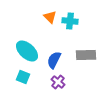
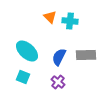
blue semicircle: moved 5 px right, 3 px up
